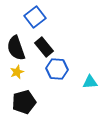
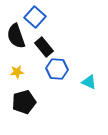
blue square: rotated 10 degrees counterclockwise
black semicircle: moved 12 px up
yellow star: rotated 16 degrees clockwise
cyan triangle: moved 1 px left; rotated 28 degrees clockwise
